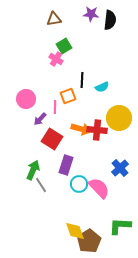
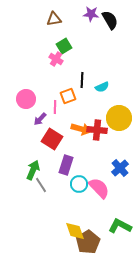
black semicircle: rotated 36 degrees counterclockwise
green L-shape: rotated 25 degrees clockwise
brown pentagon: moved 1 px left, 1 px down
